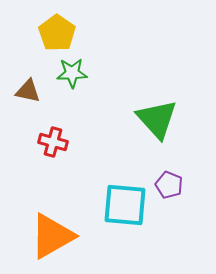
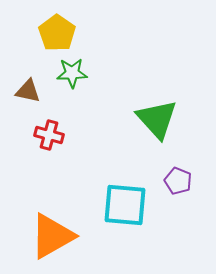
red cross: moved 4 px left, 7 px up
purple pentagon: moved 9 px right, 4 px up
